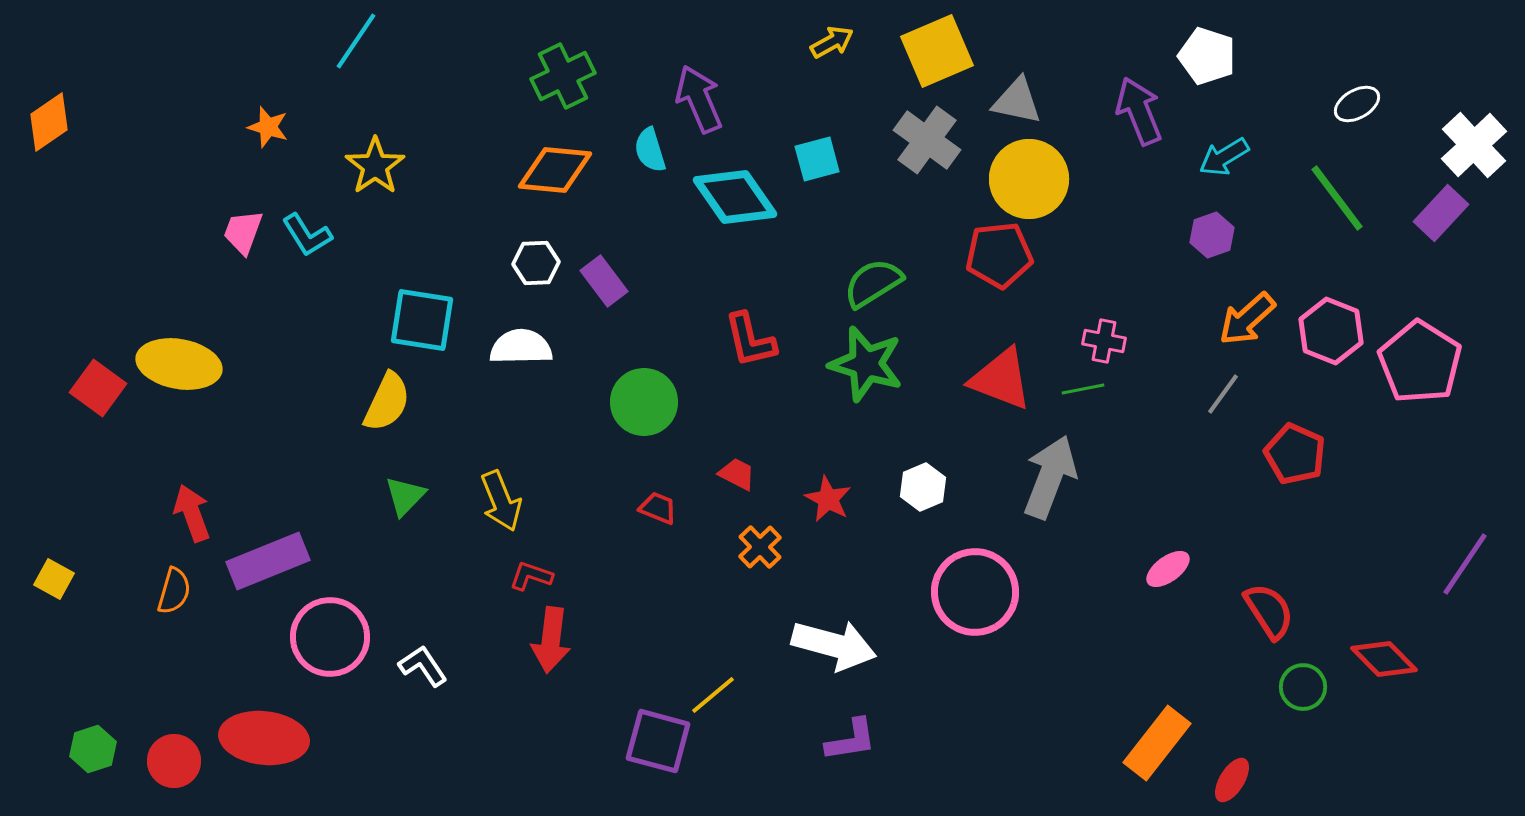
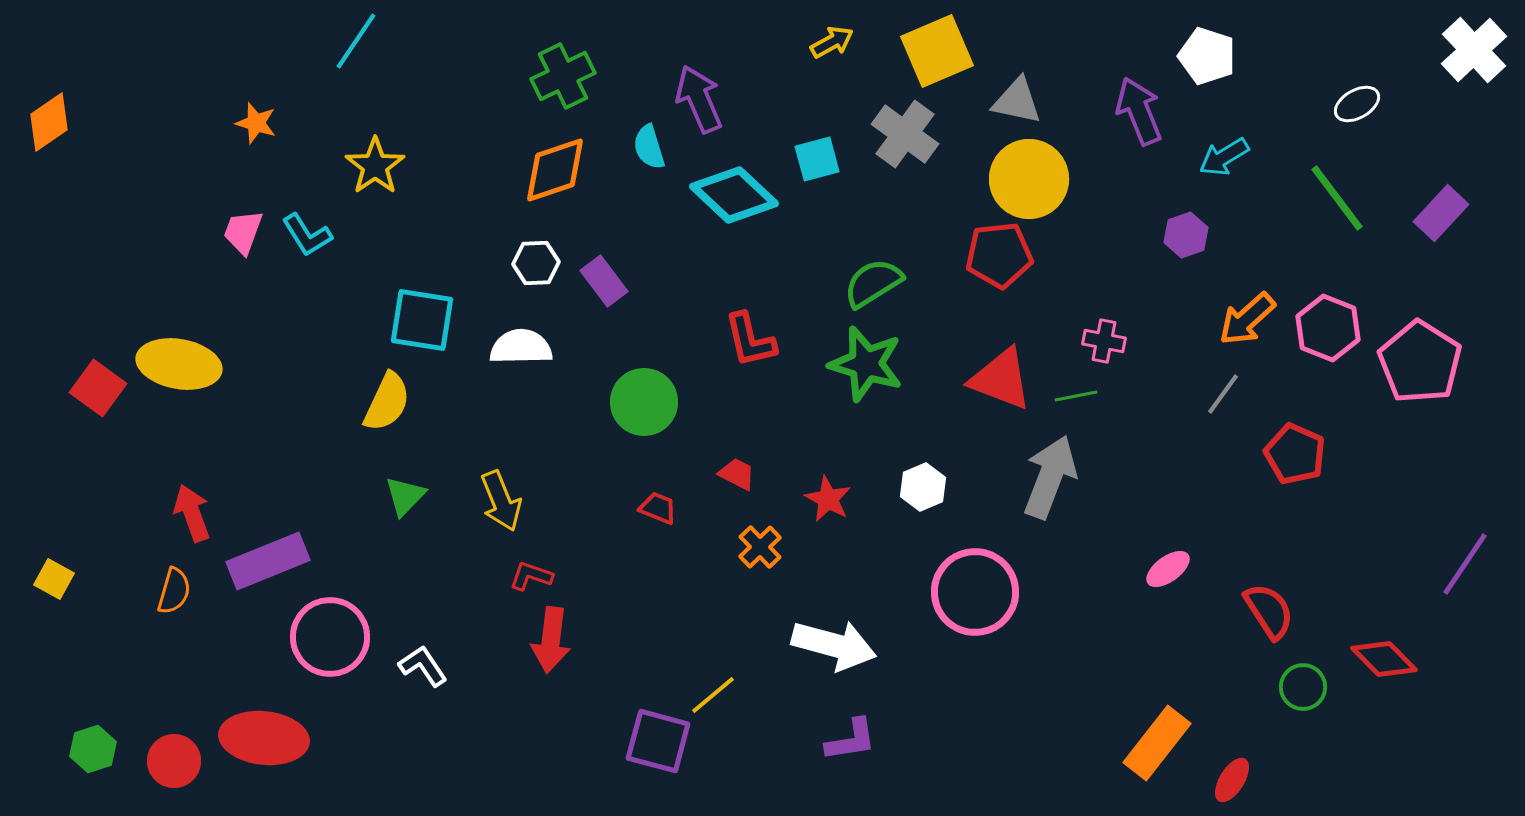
orange star at (268, 127): moved 12 px left, 4 px up
gray cross at (927, 140): moved 22 px left, 6 px up
white cross at (1474, 145): moved 95 px up
cyan semicircle at (650, 150): moved 1 px left, 3 px up
orange diamond at (555, 170): rotated 24 degrees counterclockwise
cyan diamond at (735, 197): moved 1 px left, 2 px up; rotated 12 degrees counterclockwise
purple hexagon at (1212, 235): moved 26 px left
pink hexagon at (1331, 331): moved 3 px left, 3 px up
green line at (1083, 389): moved 7 px left, 7 px down
